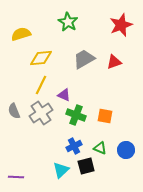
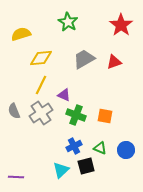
red star: rotated 15 degrees counterclockwise
